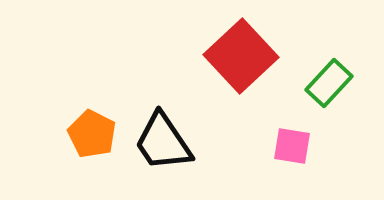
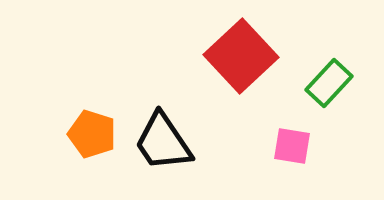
orange pentagon: rotated 9 degrees counterclockwise
